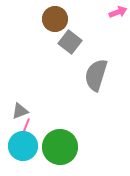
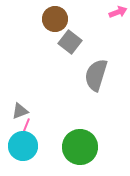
green circle: moved 20 px right
